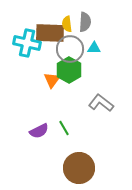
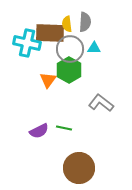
orange triangle: moved 4 px left
green line: rotated 49 degrees counterclockwise
